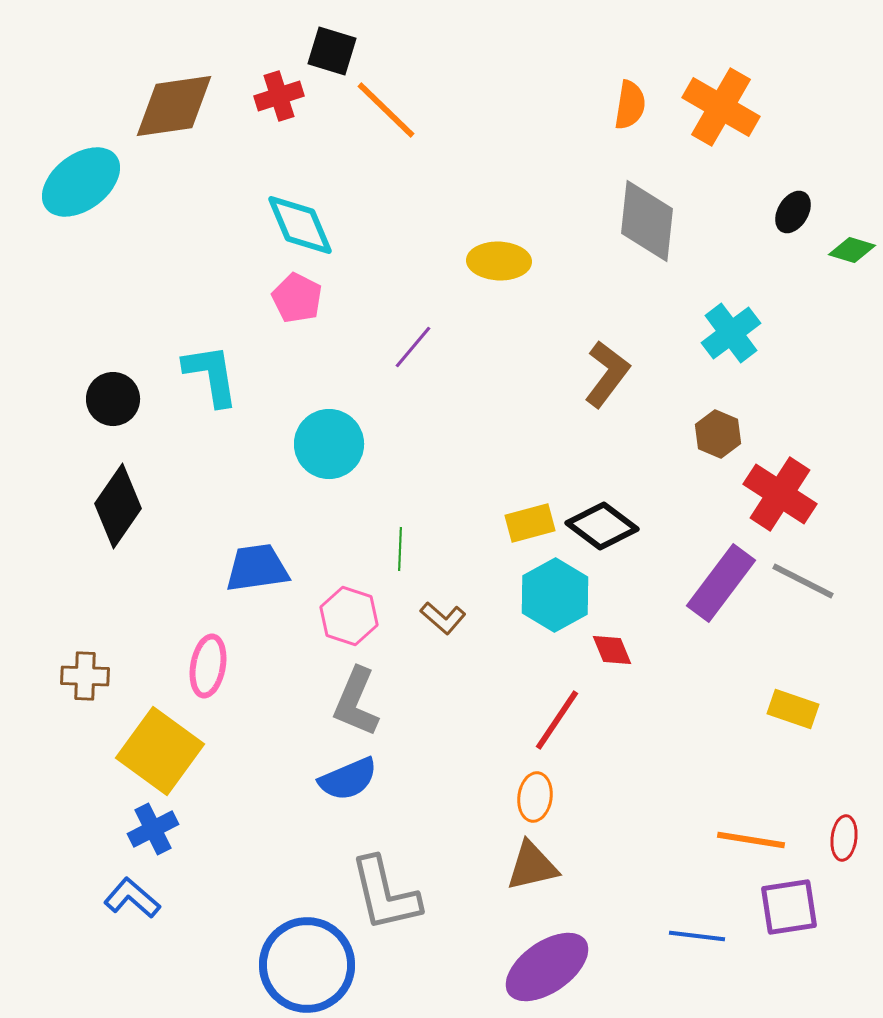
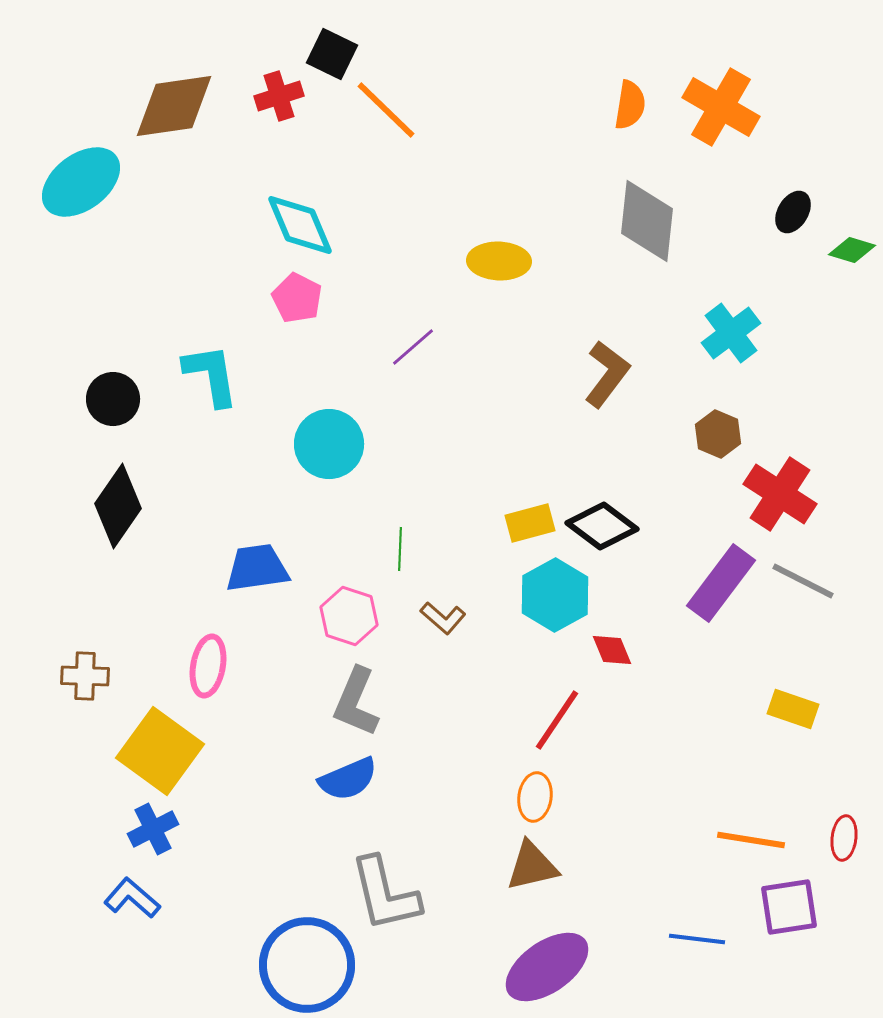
black square at (332, 51): moved 3 px down; rotated 9 degrees clockwise
purple line at (413, 347): rotated 9 degrees clockwise
blue line at (697, 936): moved 3 px down
